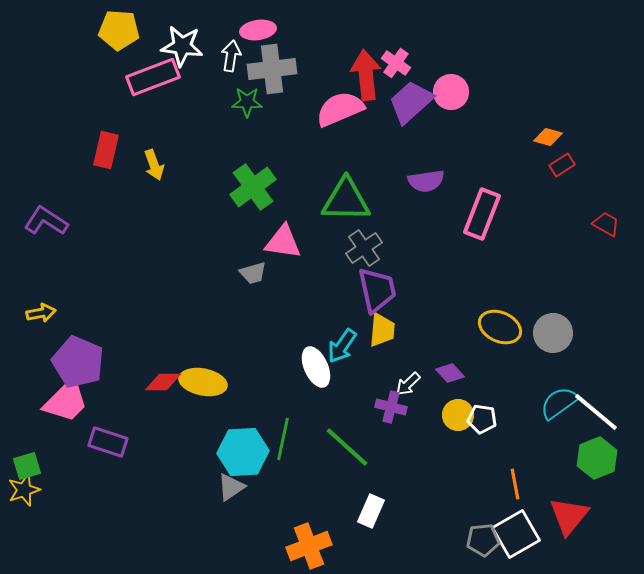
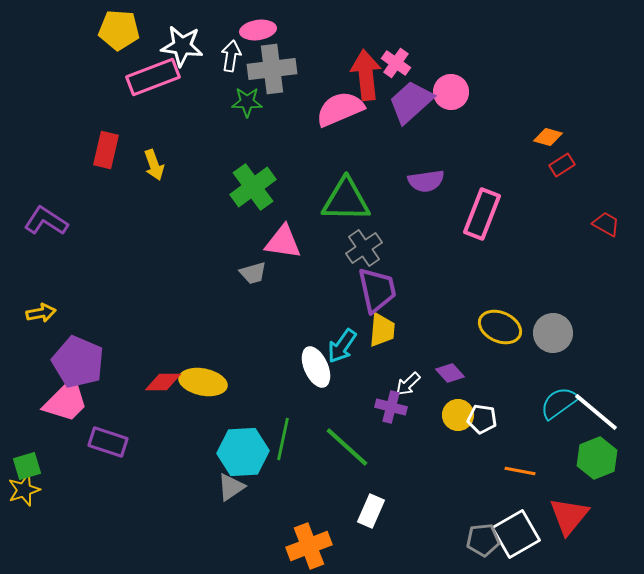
orange line at (515, 484): moved 5 px right, 13 px up; rotated 68 degrees counterclockwise
